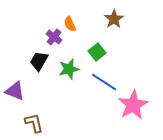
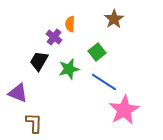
orange semicircle: rotated 28 degrees clockwise
purple triangle: moved 3 px right, 2 px down
pink star: moved 9 px left, 5 px down
brown L-shape: rotated 15 degrees clockwise
